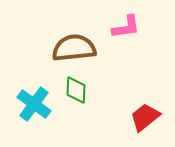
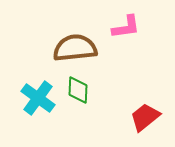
brown semicircle: moved 1 px right
green diamond: moved 2 px right
cyan cross: moved 4 px right, 6 px up
